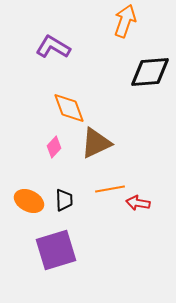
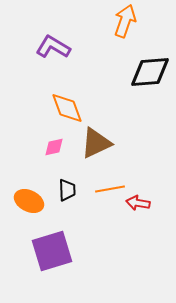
orange diamond: moved 2 px left
pink diamond: rotated 35 degrees clockwise
black trapezoid: moved 3 px right, 10 px up
purple square: moved 4 px left, 1 px down
